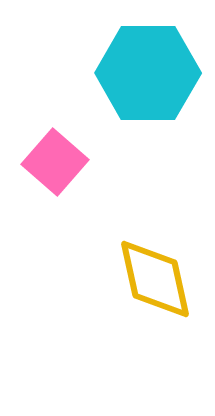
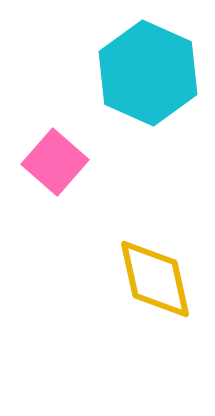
cyan hexagon: rotated 24 degrees clockwise
